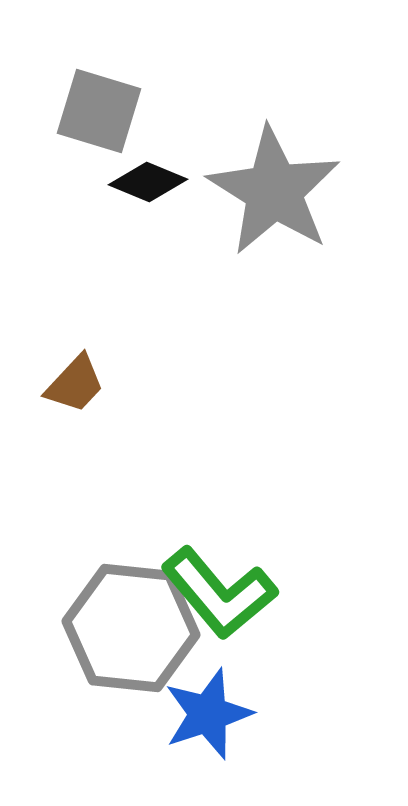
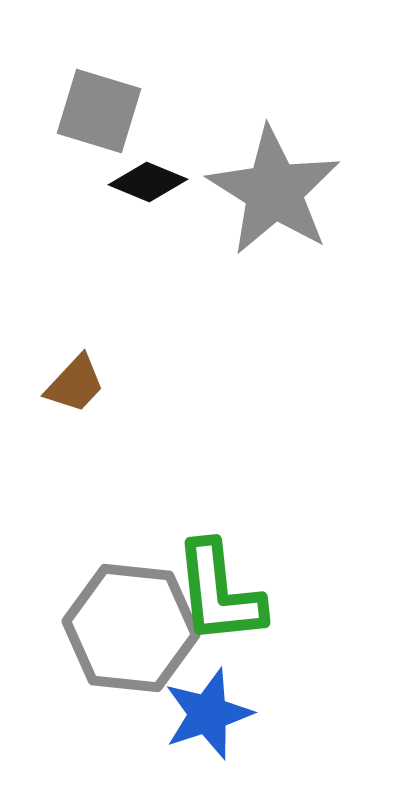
green L-shape: rotated 34 degrees clockwise
